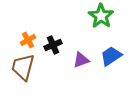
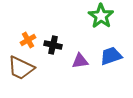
black cross: rotated 36 degrees clockwise
blue trapezoid: rotated 15 degrees clockwise
purple triangle: moved 1 px left, 1 px down; rotated 12 degrees clockwise
brown trapezoid: moved 2 px left, 1 px down; rotated 80 degrees counterclockwise
